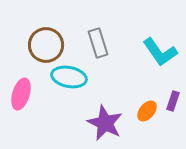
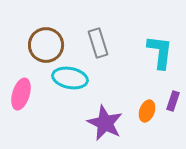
cyan L-shape: rotated 138 degrees counterclockwise
cyan ellipse: moved 1 px right, 1 px down
orange ellipse: rotated 20 degrees counterclockwise
